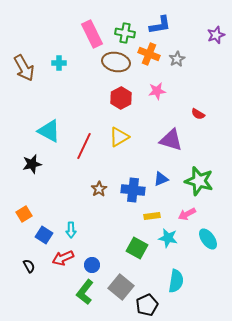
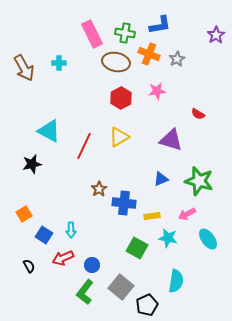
purple star: rotated 12 degrees counterclockwise
blue cross: moved 9 px left, 13 px down
